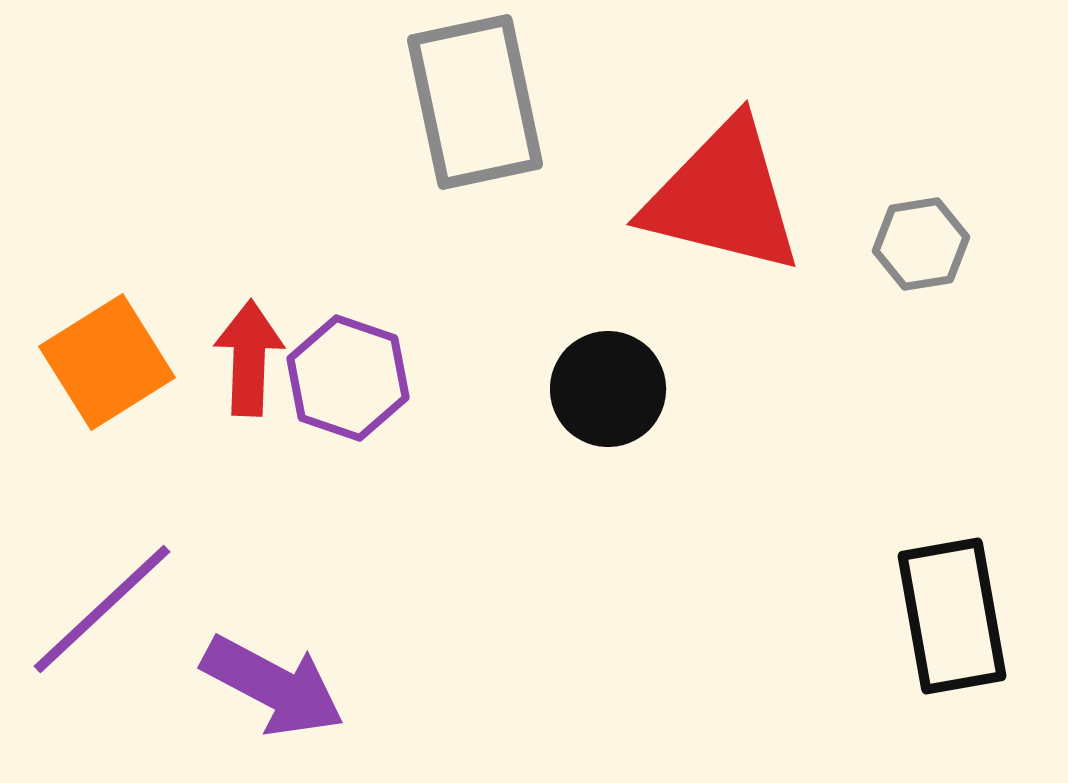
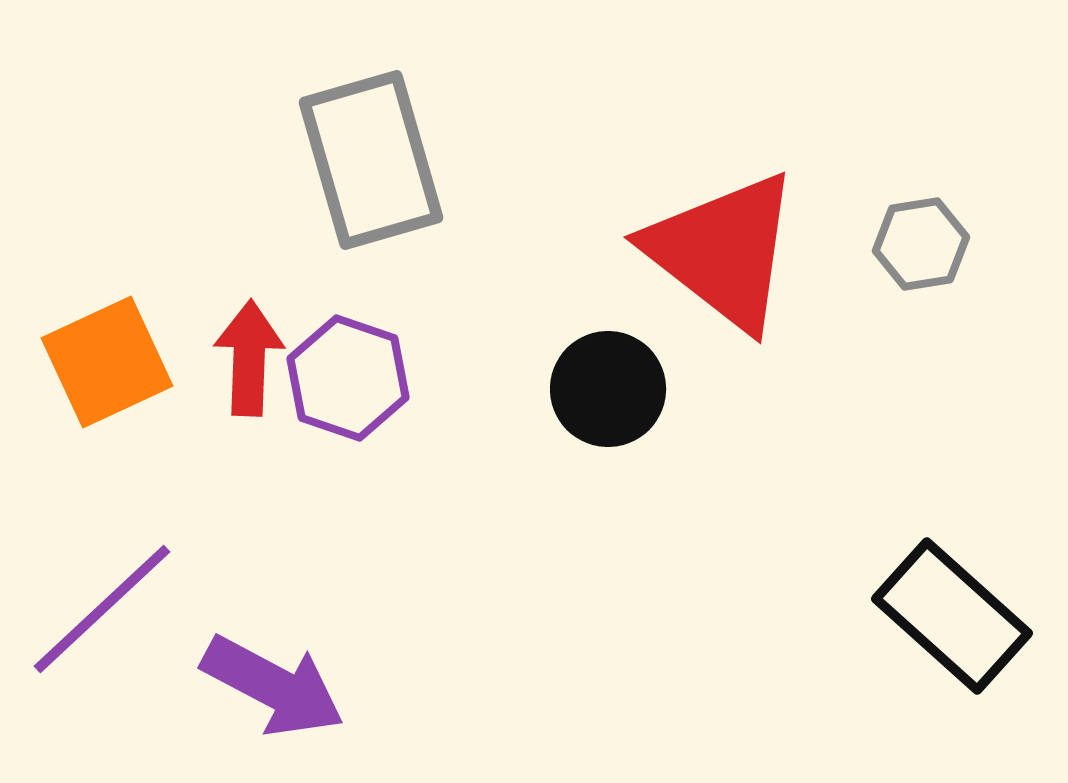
gray rectangle: moved 104 px left, 58 px down; rotated 4 degrees counterclockwise
red triangle: moved 54 px down; rotated 24 degrees clockwise
orange square: rotated 7 degrees clockwise
black rectangle: rotated 38 degrees counterclockwise
